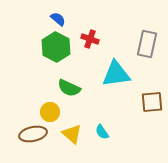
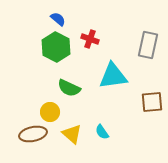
gray rectangle: moved 1 px right, 1 px down
cyan triangle: moved 3 px left, 2 px down
